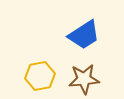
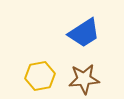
blue trapezoid: moved 2 px up
